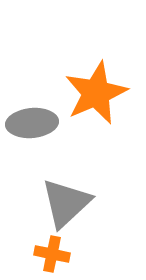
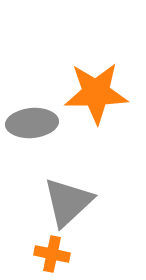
orange star: rotated 22 degrees clockwise
gray triangle: moved 2 px right, 1 px up
